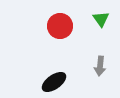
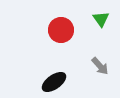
red circle: moved 1 px right, 4 px down
gray arrow: rotated 48 degrees counterclockwise
